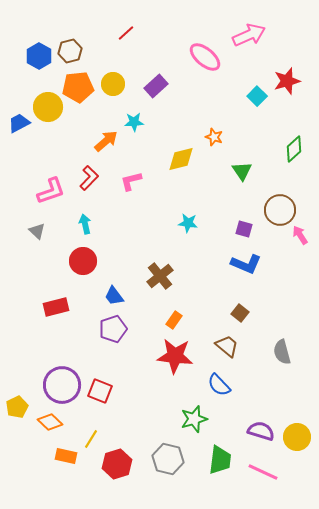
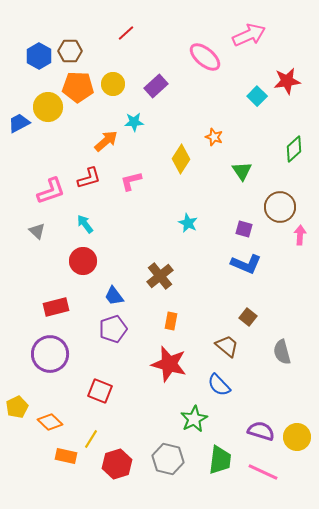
brown hexagon at (70, 51): rotated 15 degrees clockwise
red star at (287, 81): rotated 8 degrees clockwise
orange pentagon at (78, 87): rotated 8 degrees clockwise
yellow diamond at (181, 159): rotated 44 degrees counterclockwise
red L-shape at (89, 178): rotated 30 degrees clockwise
brown circle at (280, 210): moved 3 px up
cyan star at (188, 223): rotated 18 degrees clockwise
cyan arrow at (85, 224): rotated 24 degrees counterclockwise
pink arrow at (300, 235): rotated 36 degrees clockwise
brown square at (240, 313): moved 8 px right, 4 px down
orange rectangle at (174, 320): moved 3 px left, 1 px down; rotated 24 degrees counterclockwise
red star at (175, 356): moved 6 px left, 8 px down; rotated 9 degrees clockwise
purple circle at (62, 385): moved 12 px left, 31 px up
green star at (194, 419): rotated 12 degrees counterclockwise
